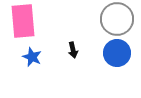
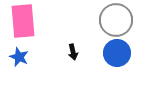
gray circle: moved 1 px left, 1 px down
black arrow: moved 2 px down
blue star: moved 13 px left
